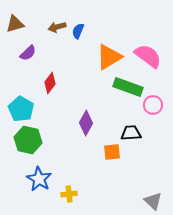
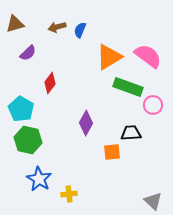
blue semicircle: moved 2 px right, 1 px up
